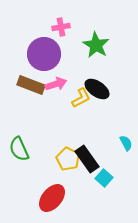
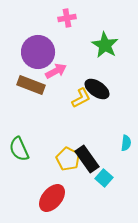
pink cross: moved 6 px right, 9 px up
green star: moved 9 px right
purple circle: moved 6 px left, 2 px up
pink arrow: moved 13 px up; rotated 10 degrees counterclockwise
cyan semicircle: rotated 35 degrees clockwise
